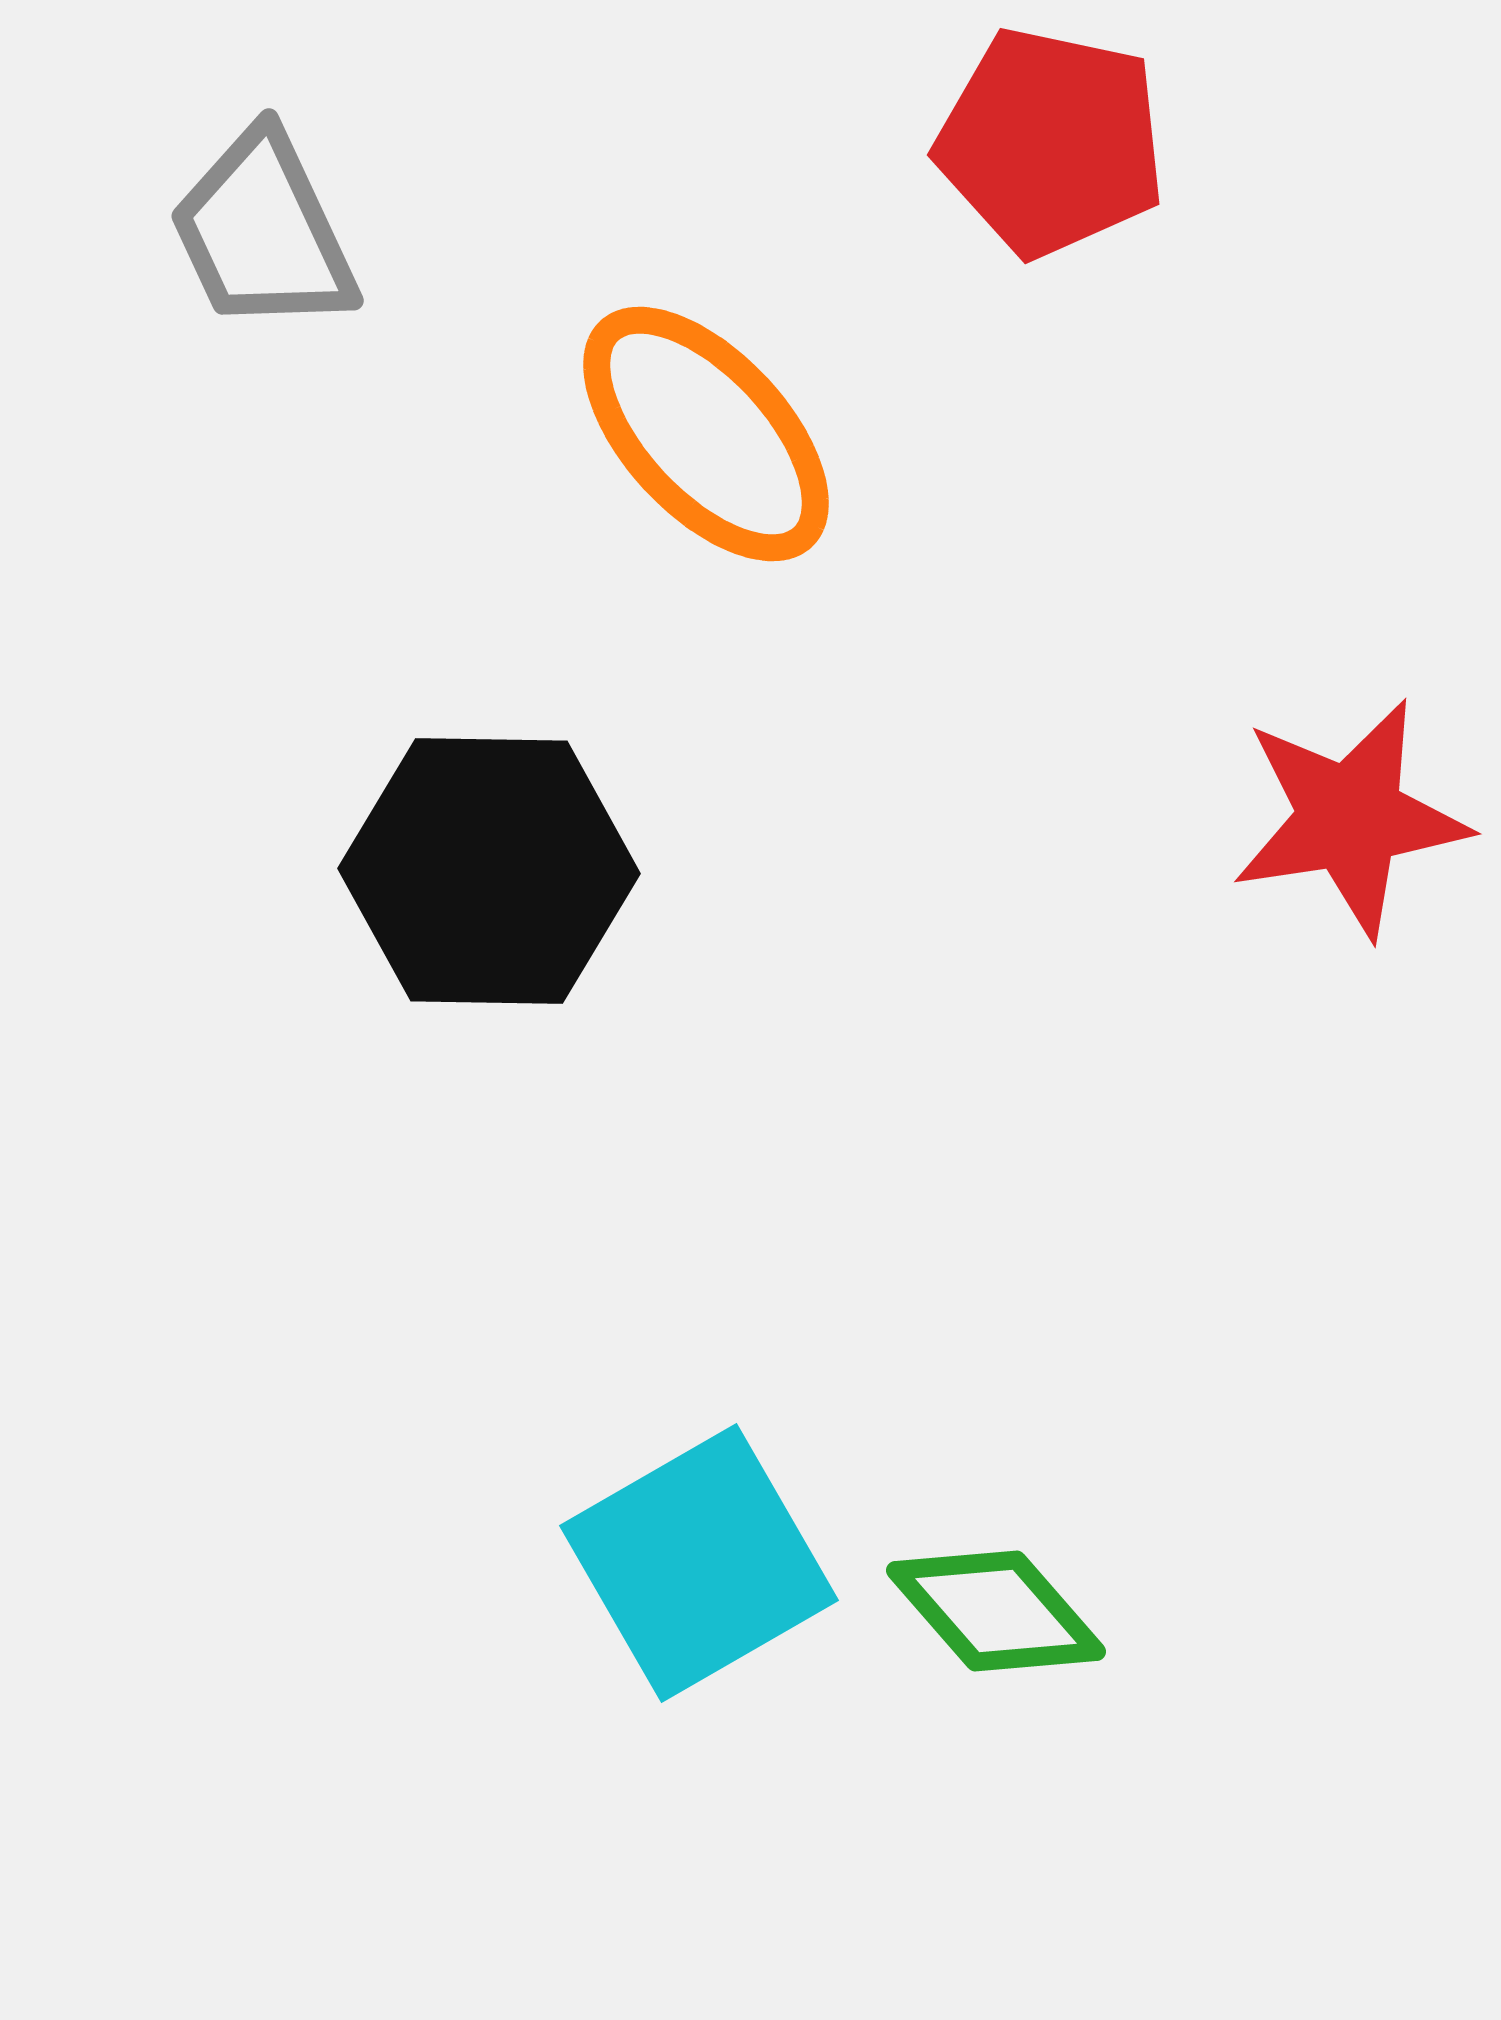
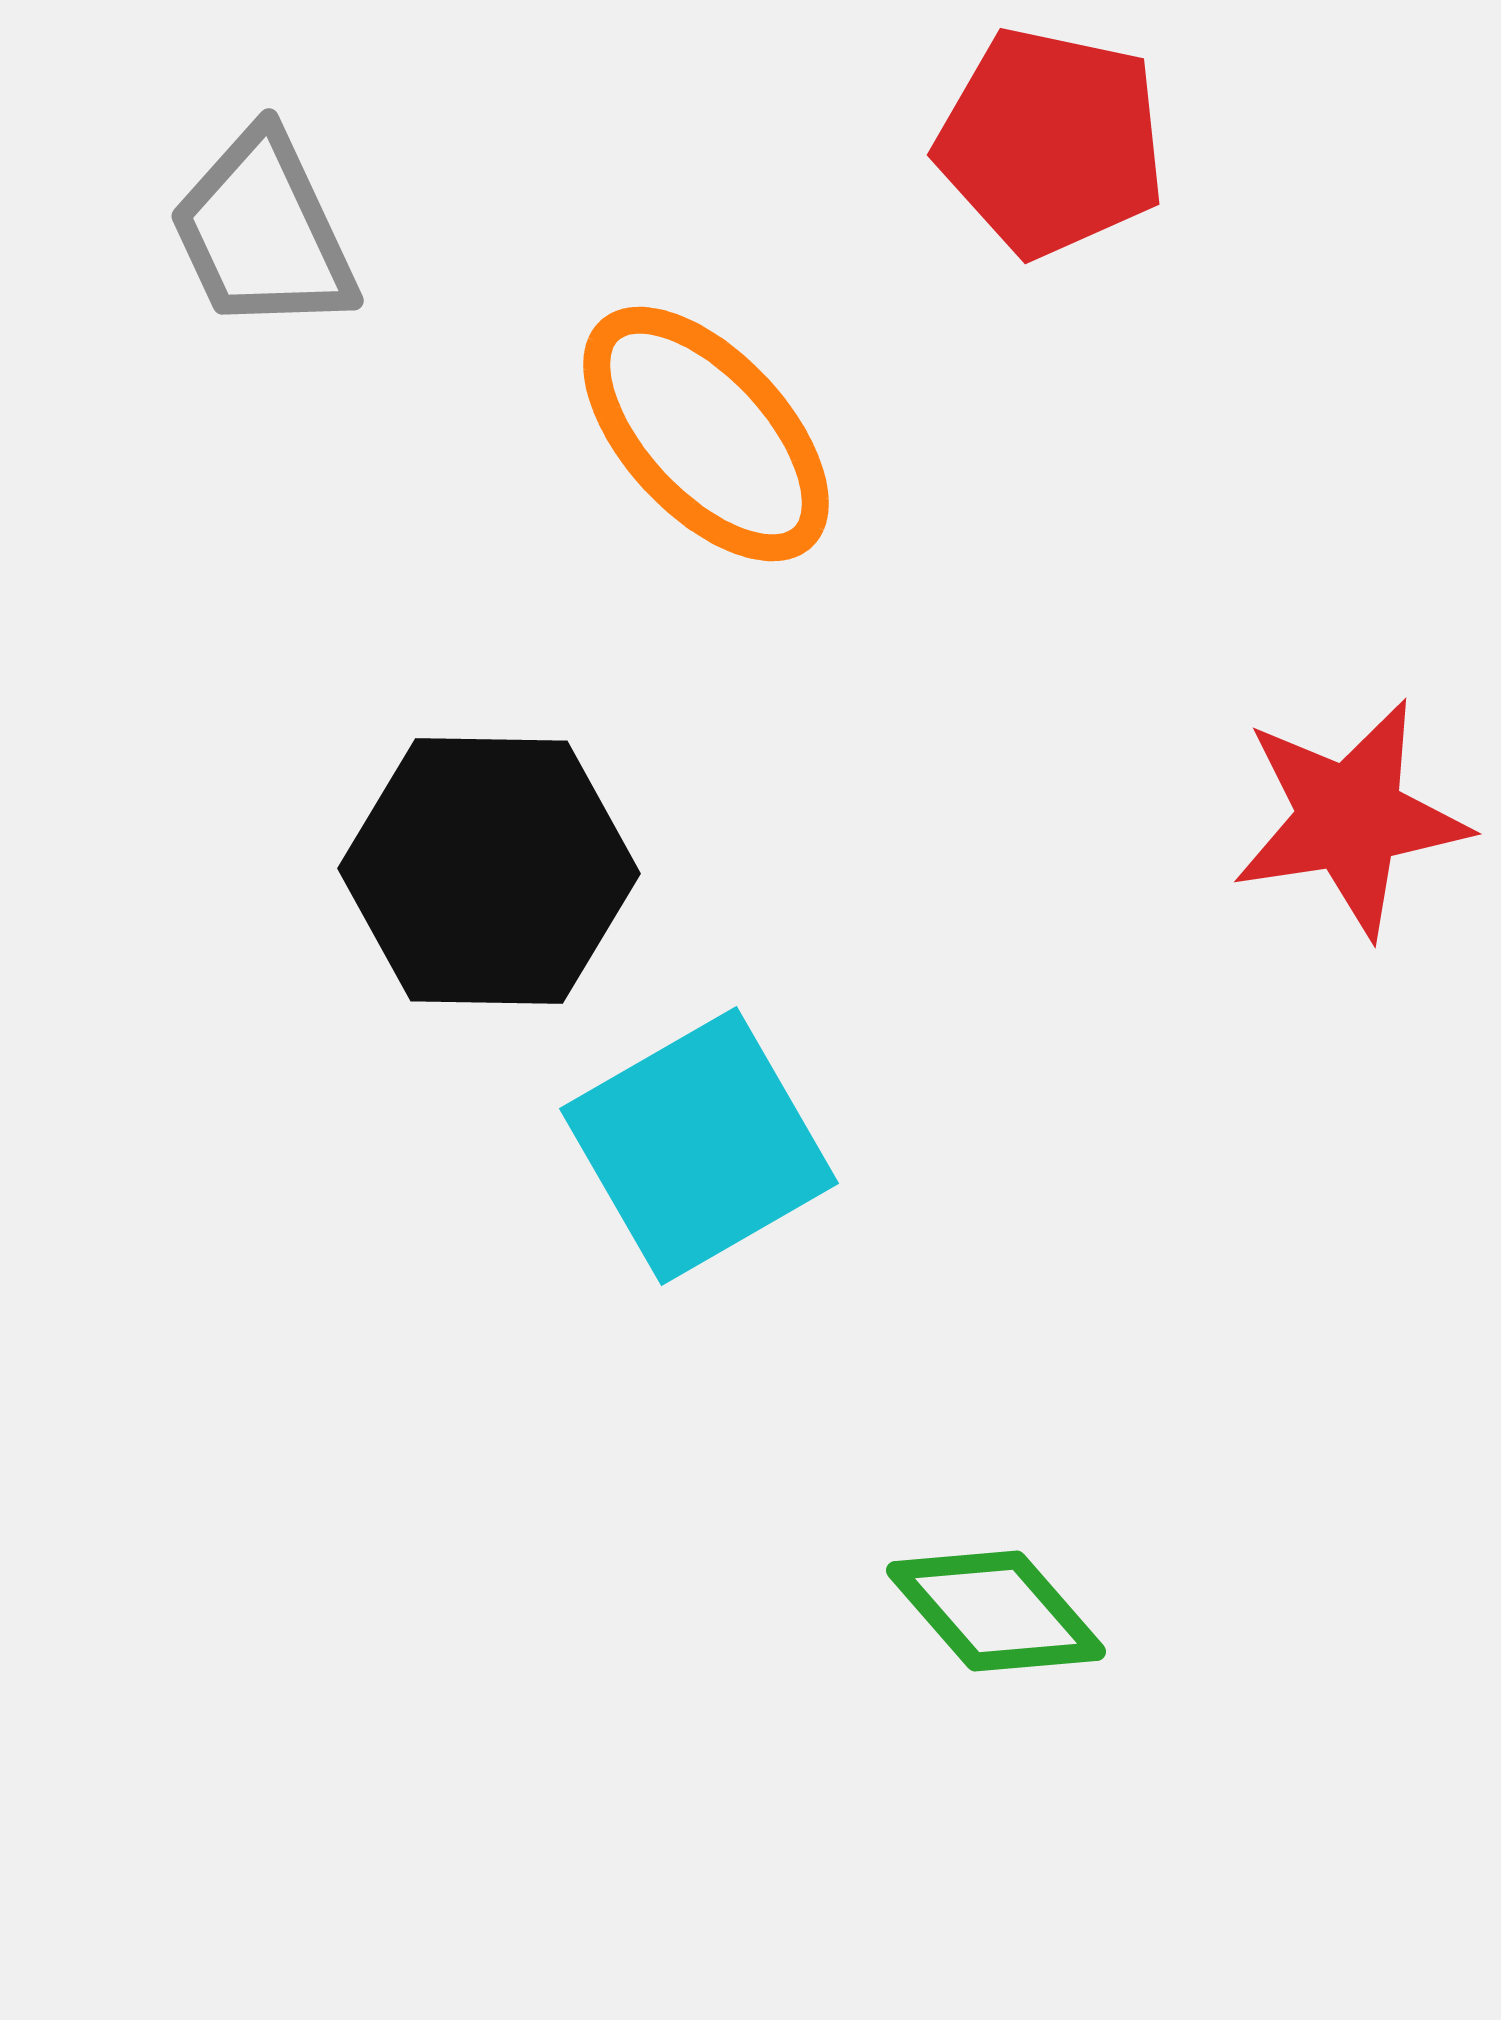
cyan square: moved 417 px up
